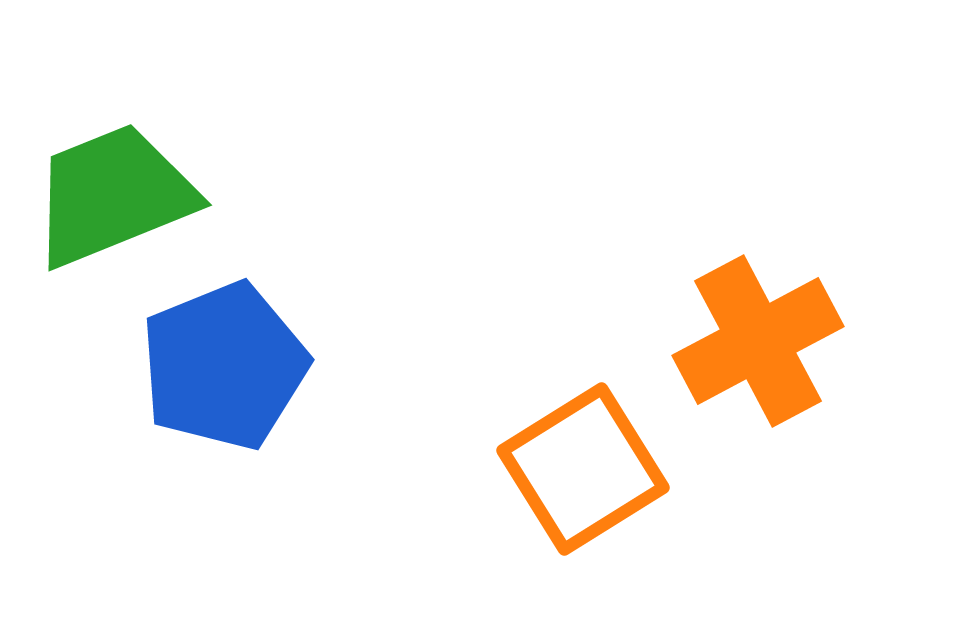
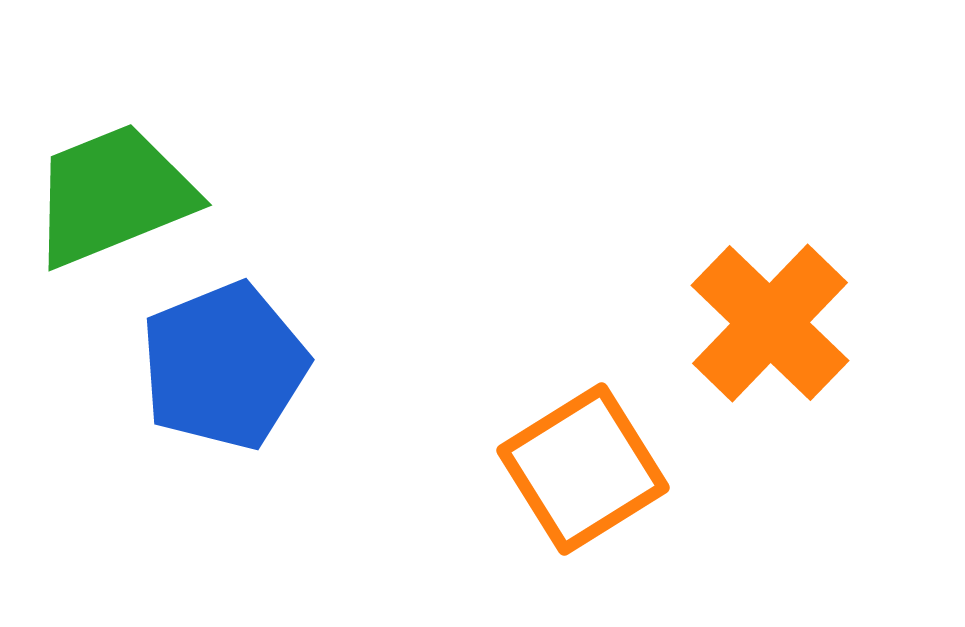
orange cross: moved 12 px right, 18 px up; rotated 18 degrees counterclockwise
